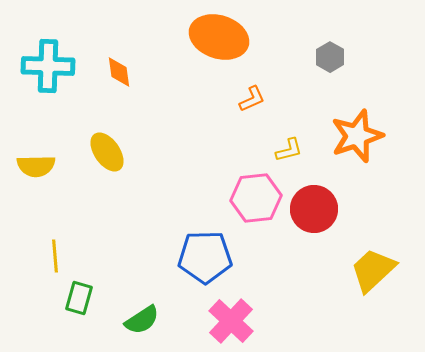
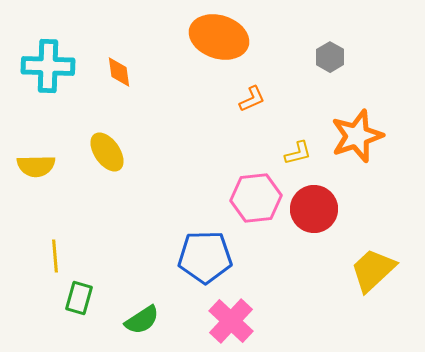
yellow L-shape: moved 9 px right, 3 px down
